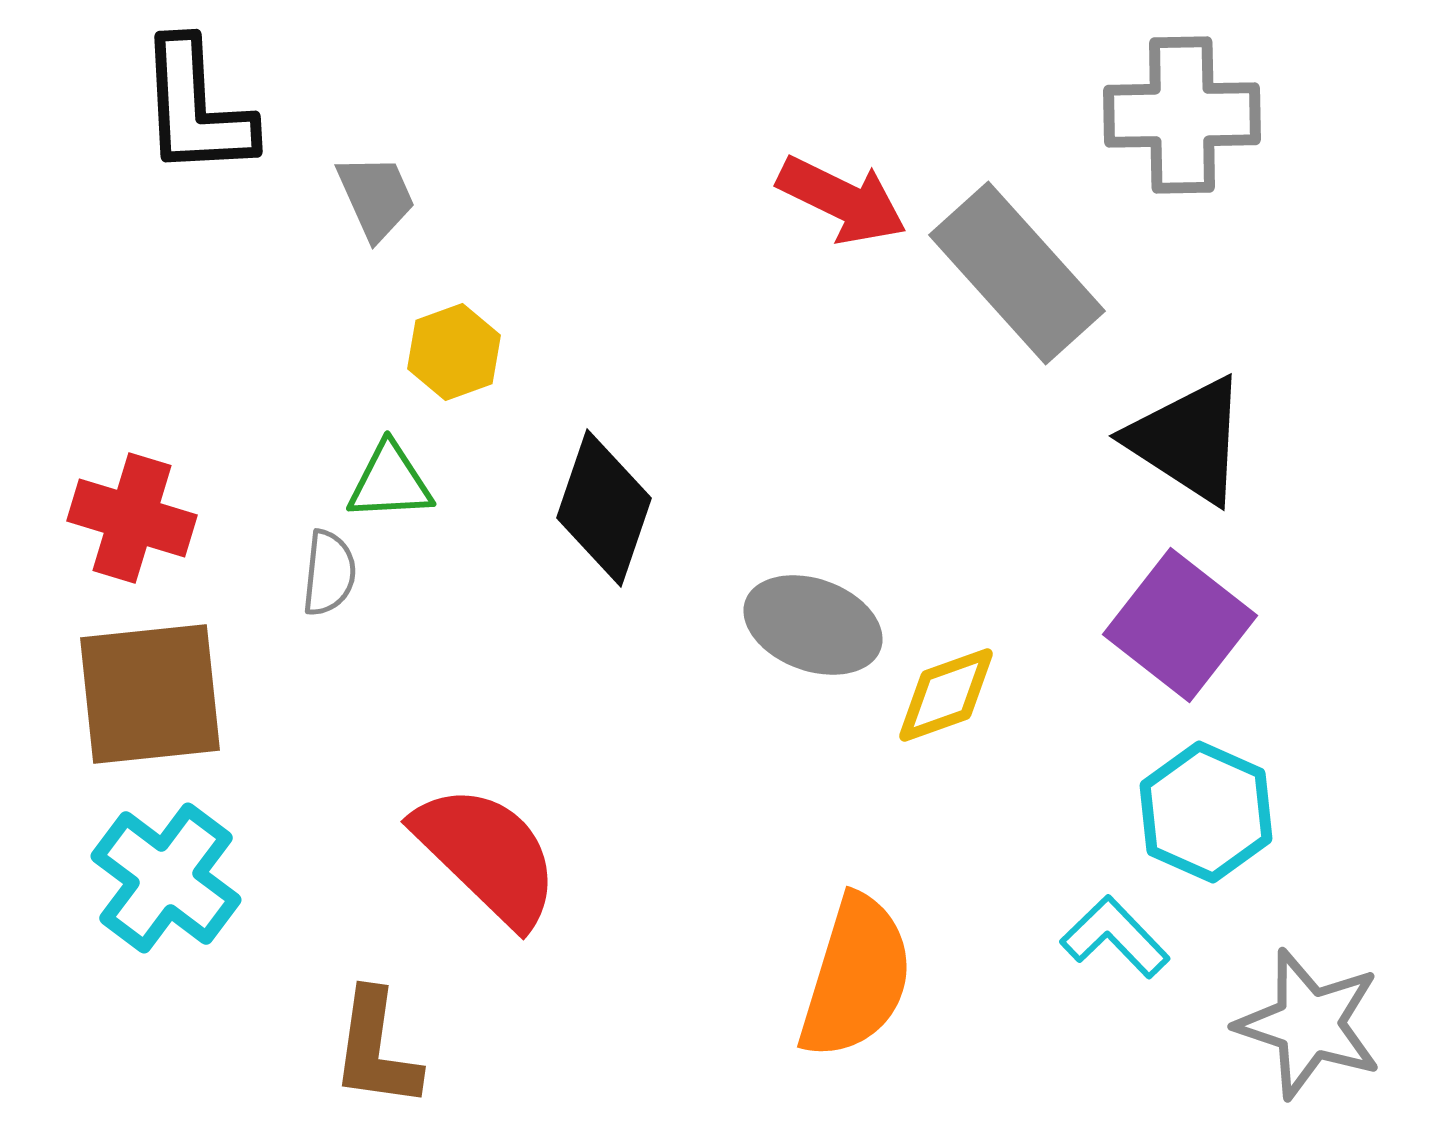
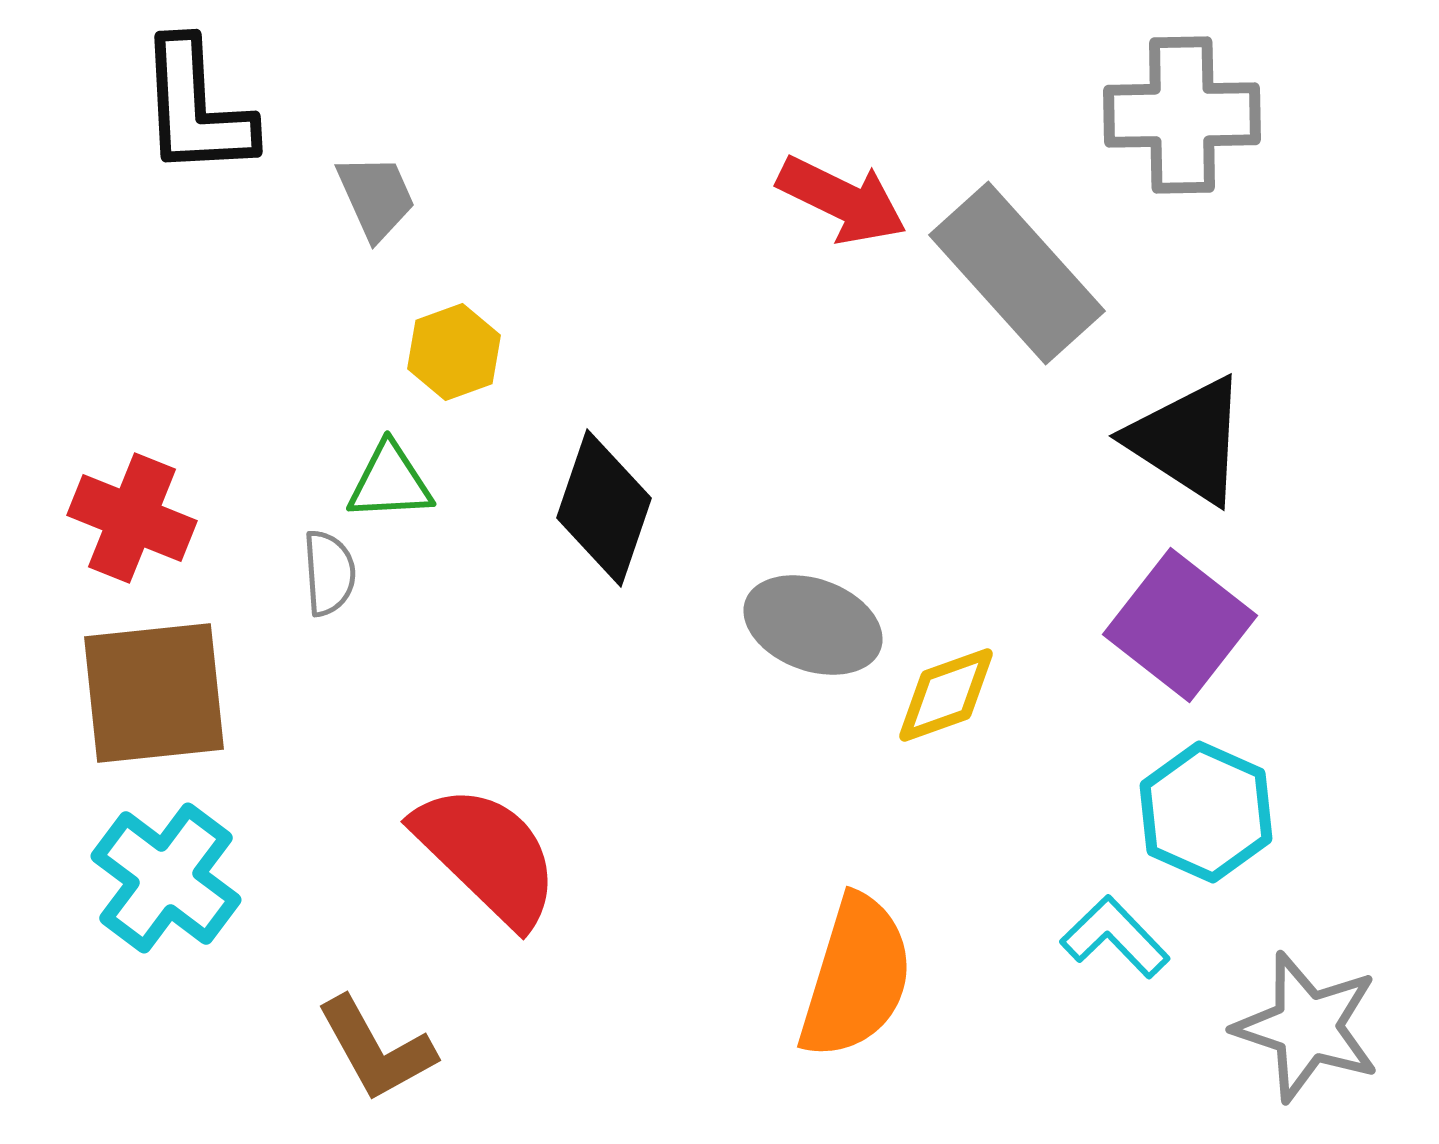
red cross: rotated 5 degrees clockwise
gray semicircle: rotated 10 degrees counterclockwise
brown square: moved 4 px right, 1 px up
gray star: moved 2 px left, 3 px down
brown L-shape: rotated 37 degrees counterclockwise
